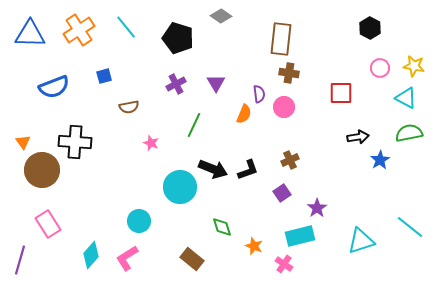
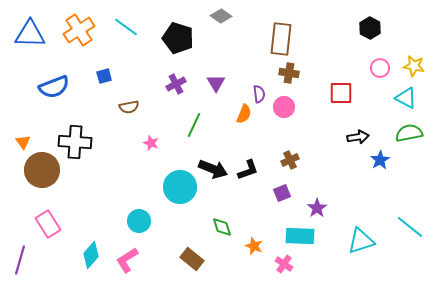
cyan line at (126, 27): rotated 15 degrees counterclockwise
purple square at (282, 193): rotated 12 degrees clockwise
cyan rectangle at (300, 236): rotated 16 degrees clockwise
pink L-shape at (127, 258): moved 2 px down
